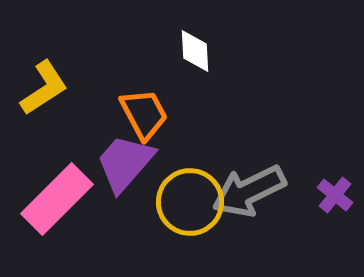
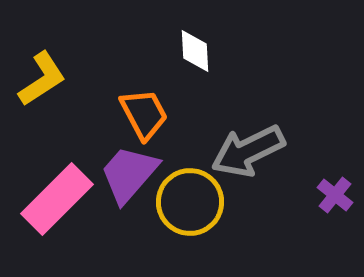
yellow L-shape: moved 2 px left, 9 px up
purple trapezoid: moved 4 px right, 11 px down
gray arrow: moved 1 px left, 40 px up
